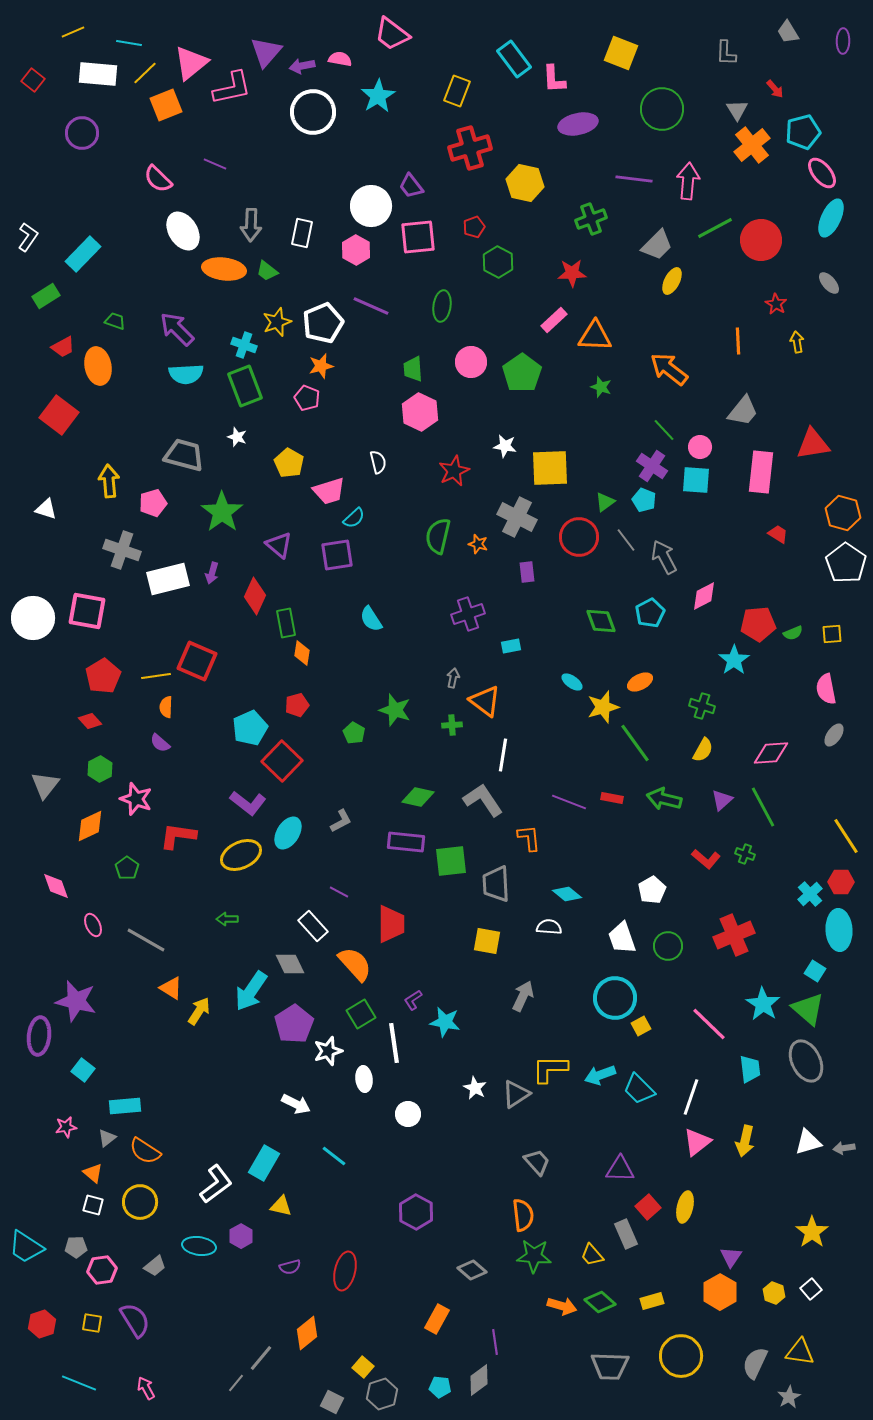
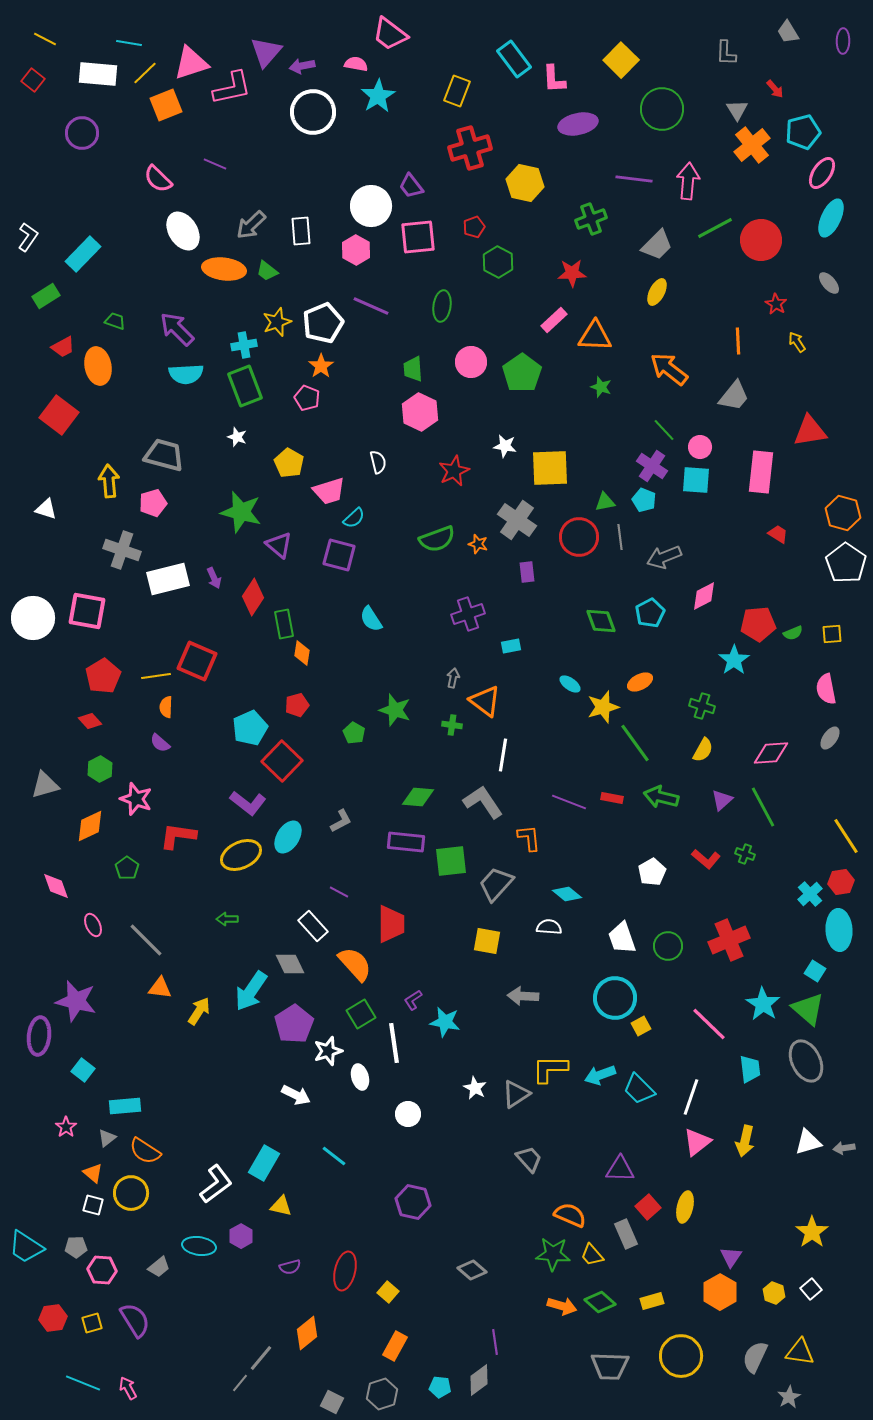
yellow line at (73, 32): moved 28 px left, 7 px down; rotated 50 degrees clockwise
pink trapezoid at (392, 34): moved 2 px left
yellow square at (621, 53): moved 7 px down; rotated 24 degrees clockwise
pink semicircle at (340, 59): moved 16 px right, 5 px down
pink triangle at (191, 63): rotated 21 degrees clockwise
pink ellipse at (822, 173): rotated 72 degrees clockwise
gray arrow at (251, 225): rotated 44 degrees clockwise
white rectangle at (302, 233): moved 1 px left, 2 px up; rotated 16 degrees counterclockwise
yellow ellipse at (672, 281): moved 15 px left, 11 px down
yellow arrow at (797, 342): rotated 25 degrees counterclockwise
cyan cross at (244, 345): rotated 30 degrees counterclockwise
orange star at (321, 366): rotated 20 degrees counterclockwise
gray trapezoid at (743, 411): moved 9 px left, 15 px up
red triangle at (813, 444): moved 3 px left, 13 px up
gray trapezoid at (184, 455): moved 20 px left
green triangle at (605, 502): rotated 25 degrees clockwise
green star at (222, 512): moved 19 px right; rotated 21 degrees counterclockwise
gray cross at (517, 517): moved 3 px down; rotated 9 degrees clockwise
green semicircle at (438, 536): moved 1 px left, 3 px down; rotated 123 degrees counterclockwise
gray line at (626, 540): moved 6 px left, 3 px up; rotated 30 degrees clockwise
purple square at (337, 555): moved 2 px right; rotated 24 degrees clockwise
gray arrow at (664, 557): rotated 84 degrees counterclockwise
purple arrow at (212, 573): moved 2 px right, 5 px down; rotated 40 degrees counterclockwise
red diamond at (255, 596): moved 2 px left, 1 px down; rotated 9 degrees clockwise
green rectangle at (286, 623): moved 2 px left, 1 px down
cyan ellipse at (572, 682): moved 2 px left, 2 px down
green cross at (452, 725): rotated 12 degrees clockwise
gray ellipse at (834, 735): moved 4 px left, 3 px down
gray triangle at (45, 785): rotated 36 degrees clockwise
green diamond at (418, 797): rotated 8 degrees counterclockwise
green arrow at (664, 799): moved 3 px left, 2 px up
gray L-shape at (483, 800): moved 2 px down
cyan ellipse at (288, 833): moved 4 px down
red hexagon at (841, 882): rotated 10 degrees counterclockwise
gray trapezoid at (496, 884): rotated 45 degrees clockwise
white pentagon at (652, 890): moved 18 px up
red cross at (734, 935): moved 5 px left, 5 px down
gray line at (146, 940): rotated 15 degrees clockwise
orange triangle at (171, 988): moved 11 px left; rotated 25 degrees counterclockwise
gray arrow at (523, 996): rotated 112 degrees counterclockwise
white ellipse at (364, 1079): moved 4 px left, 2 px up; rotated 10 degrees counterclockwise
white arrow at (296, 1104): moved 9 px up
pink star at (66, 1127): rotated 25 degrees counterclockwise
gray trapezoid at (537, 1162): moved 8 px left, 3 px up
yellow circle at (140, 1202): moved 9 px left, 9 px up
purple hexagon at (416, 1212): moved 3 px left, 10 px up; rotated 16 degrees counterclockwise
orange semicircle at (523, 1215): moved 47 px right; rotated 60 degrees counterclockwise
green star at (534, 1256): moved 19 px right, 2 px up
gray trapezoid at (155, 1266): moved 4 px right, 1 px down
pink hexagon at (102, 1270): rotated 12 degrees clockwise
orange rectangle at (437, 1319): moved 42 px left, 27 px down
yellow square at (92, 1323): rotated 25 degrees counterclockwise
red hexagon at (42, 1324): moved 11 px right, 6 px up; rotated 12 degrees clockwise
gray semicircle at (755, 1363): moved 6 px up
yellow square at (363, 1367): moved 25 px right, 75 px up
cyan line at (79, 1383): moved 4 px right
gray line at (236, 1383): moved 4 px right
pink arrow at (146, 1388): moved 18 px left
